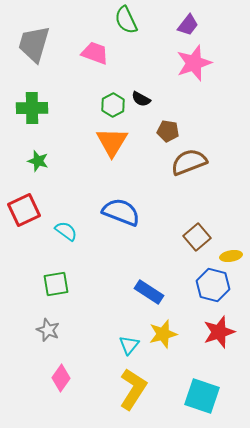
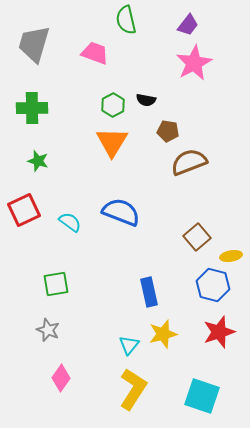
green semicircle: rotated 12 degrees clockwise
pink star: rotated 9 degrees counterclockwise
black semicircle: moved 5 px right, 1 px down; rotated 18 degrees counterclockwise
cyan semicircle: moved 4 px right, 9 px up
blue rectangle: rotated 44 degrees clockwise
